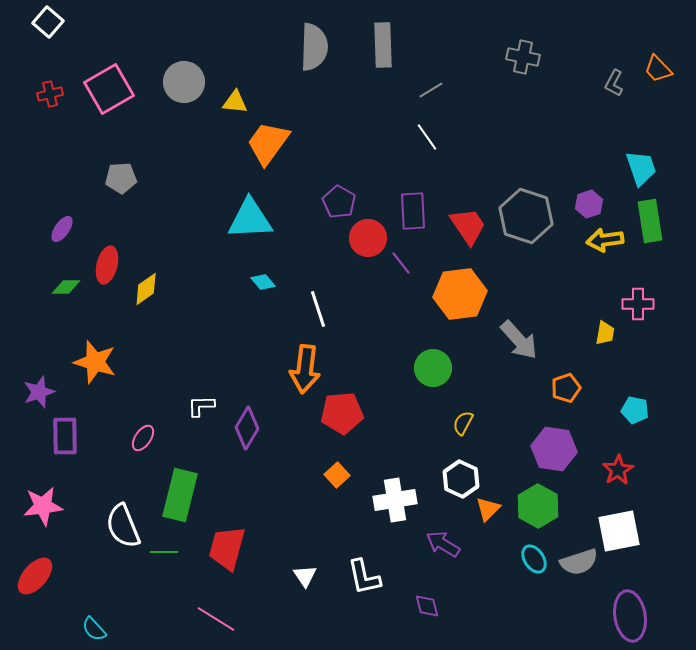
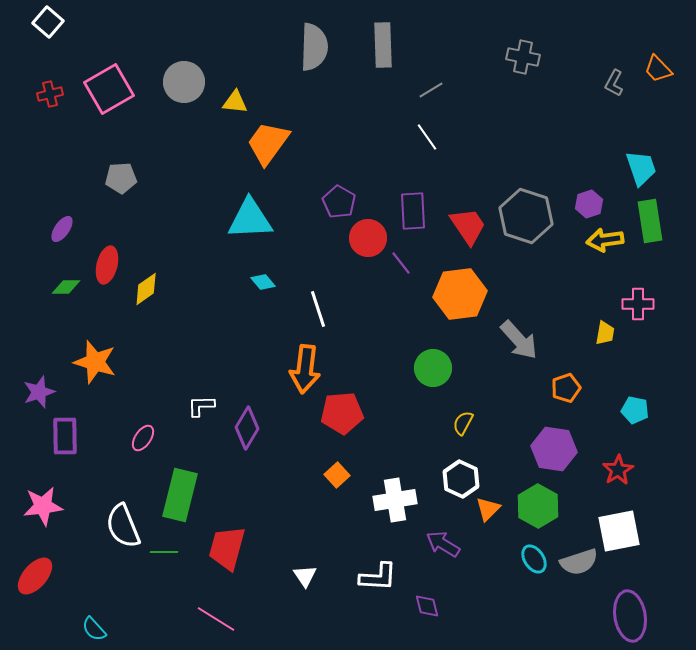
white L-shape at (364, 577): moved 14 px right; rotated 75 degrees counterclockwise
